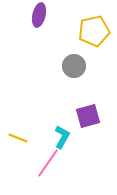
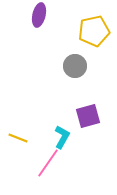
gray circle: moved 1 px right
